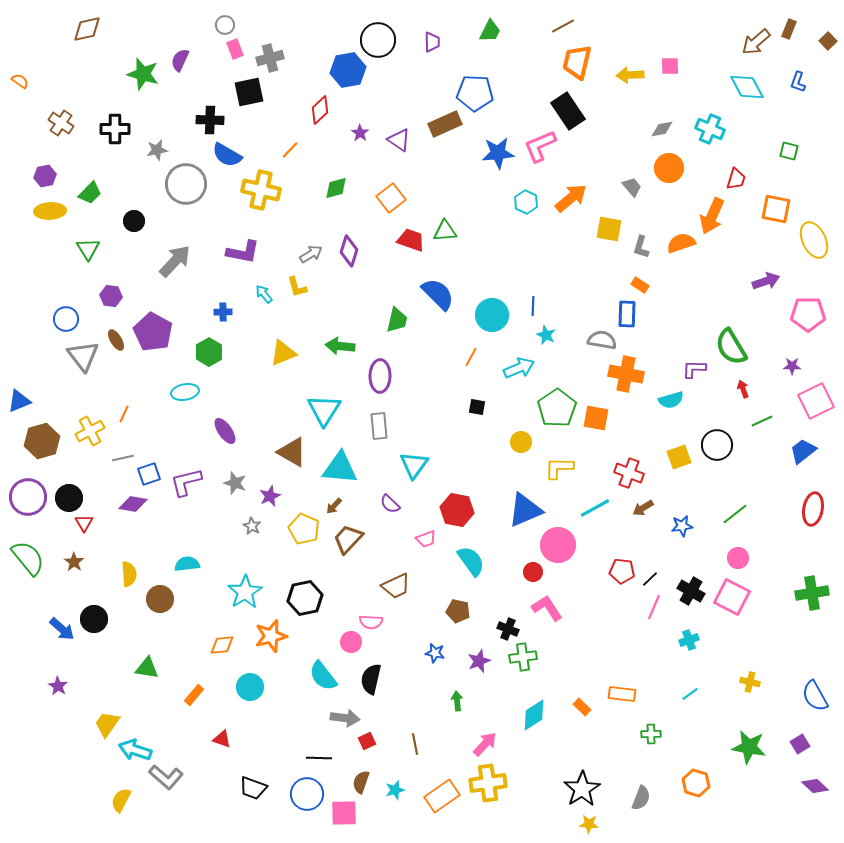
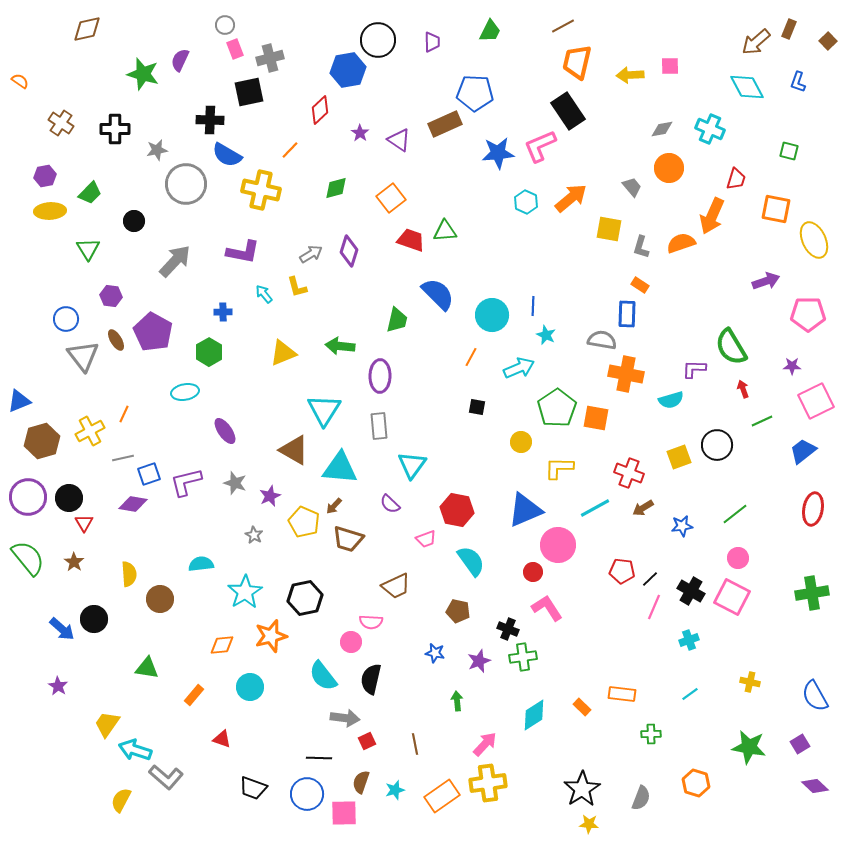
brown triangle at (292, 452): moved 2 px right, 2 px up
cyan triangle at (414, 465): moved 2 px left
gray star at (252, 526): moved 2 px right, 9 px down
yellow pentagon at (304, 529): moved 7 px up
brown trapezoid at (348, 539): rotated 116 degrees counterclockwise
cyan semicircle at (187, 564): moved 14 px right
